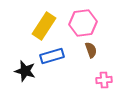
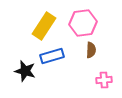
brown semicircle: rotated 21 degrees clockwise
